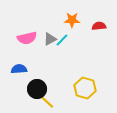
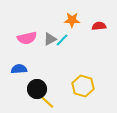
yellow hexagon: moved 2 px left, 2 px up
